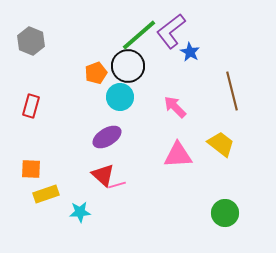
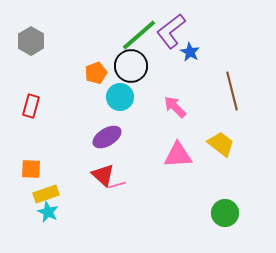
gray hexagon: rotated 8 degrees clockwise
black circle: moved 3 px right
cyan star: moved 32 px left; rotated 30 degrees clockwise
